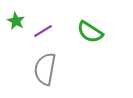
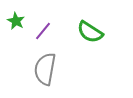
purple line: rotated 18 degrees counterclockwise
